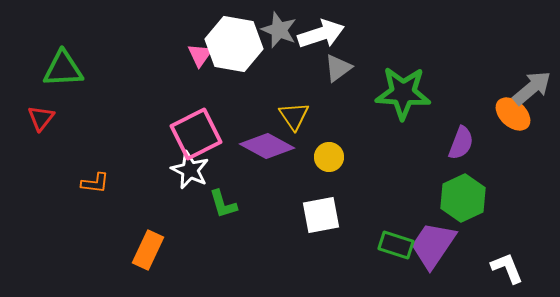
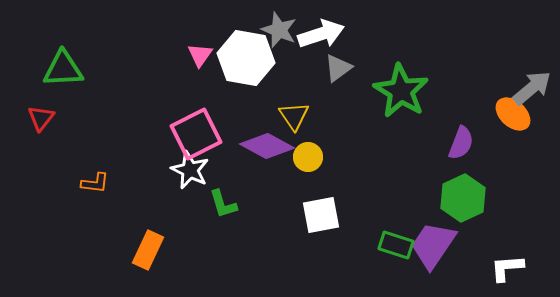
white hexagon: moved 12 px right, 14 px down
green star: moved 2 px left, 2 px up; rotated 28 degrees clockwise
yellow circle: moved 21 px left
white L-shape: rotated 72 degrees counterclockwise
